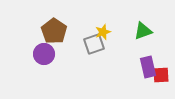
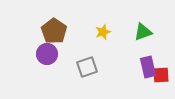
green triangle: moved 1 px down
gray square: moved 7 px left, 23 px down
purple circle: moved 3 px right
